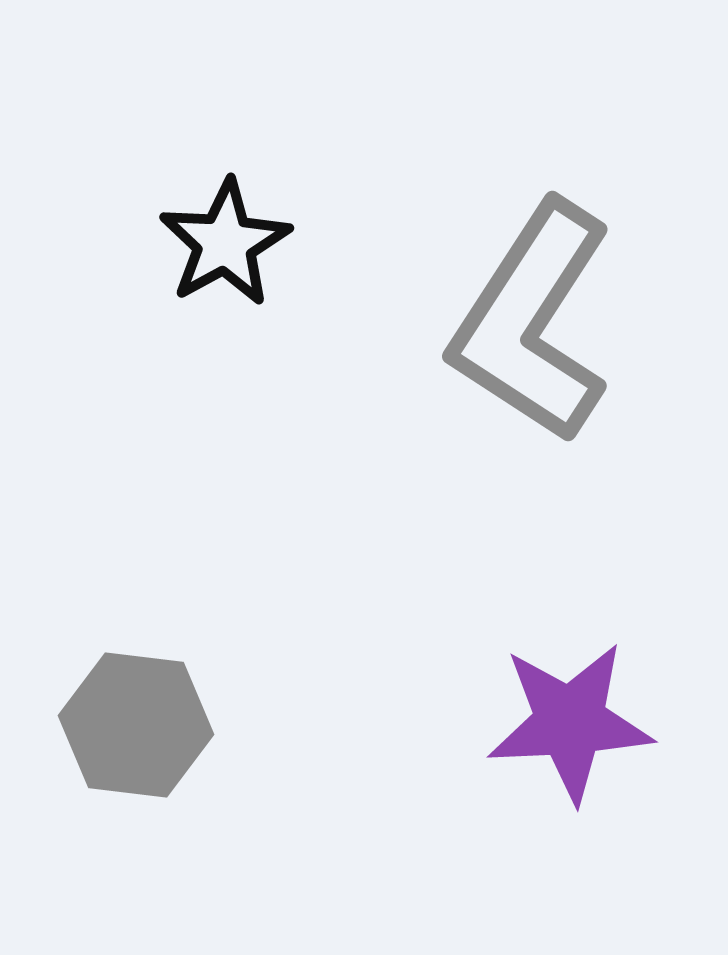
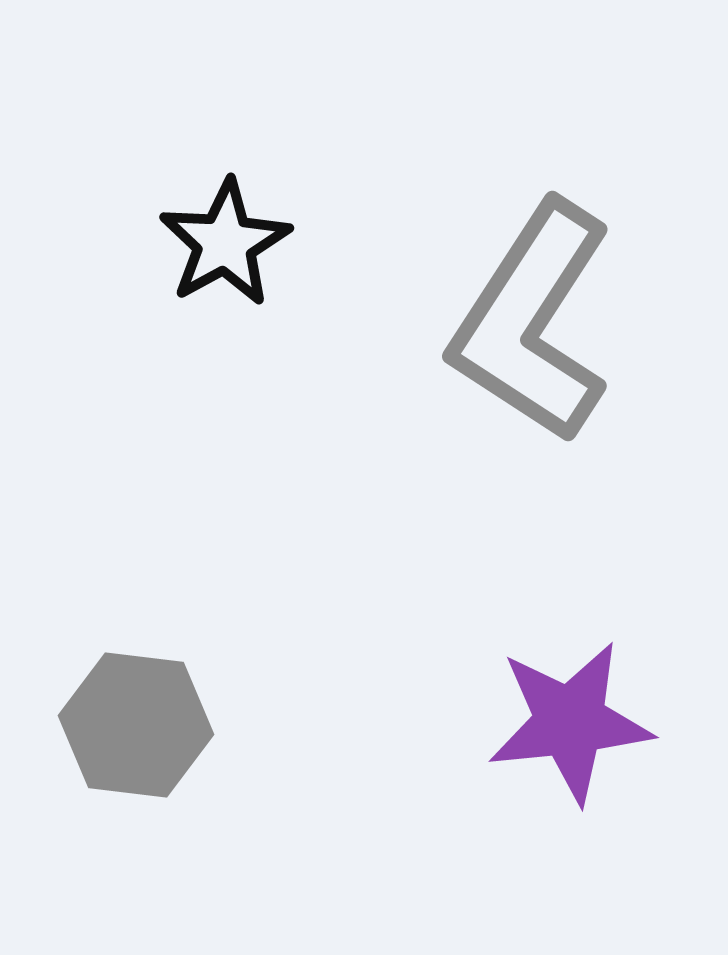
purple star: rotated 3 degrees counterclockwise
